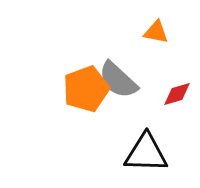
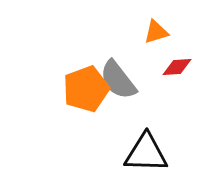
orange triangle: rotated 28 degrees counterclockwise
gray semicircle: rotated 9 degrees clockwise
red diamond: moved 27 px up; rotated 12 degrees clockwise
